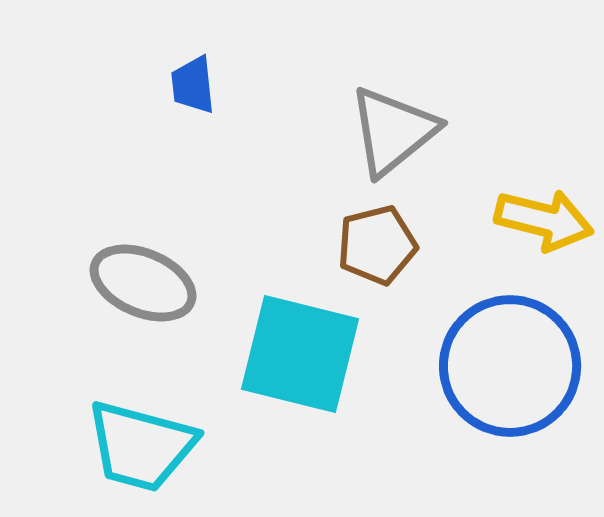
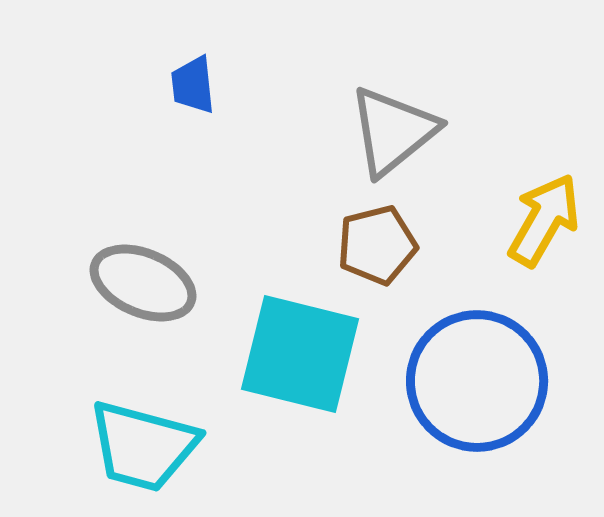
yellow arrow: rotated 74 degrees counterclockwise
blue circle: moved 33 px left, 15 px down
cyan trapezoid: moved 2 px right
